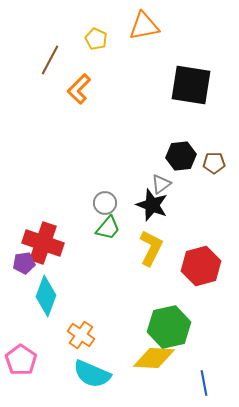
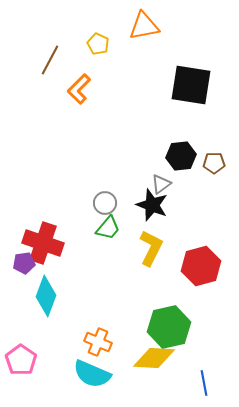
yellow pentagon: moved 2 px right, 5 px down
orange cross: moved 17 px right, 7 px down; rotated 12 degrees counterclockwise
